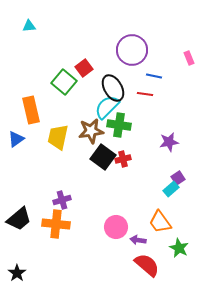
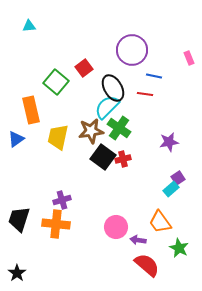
green square: moved 8 px left
green cross: moved 3 px down; rotated 25 degrees clockwise
black trapezoid: rotated 148 degrees clockwise
